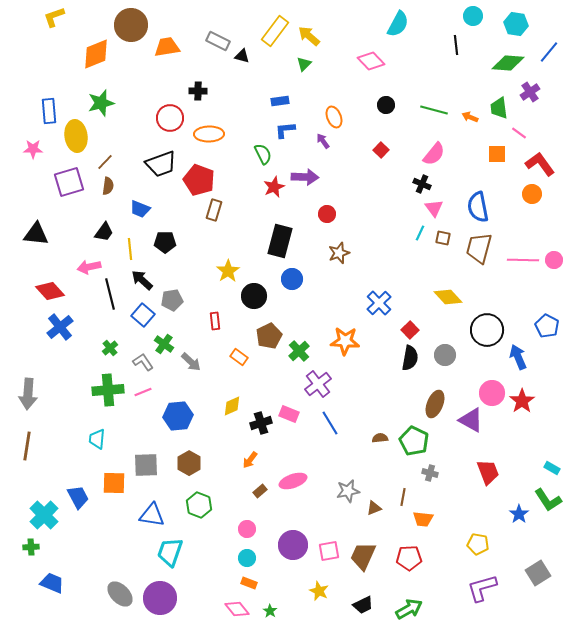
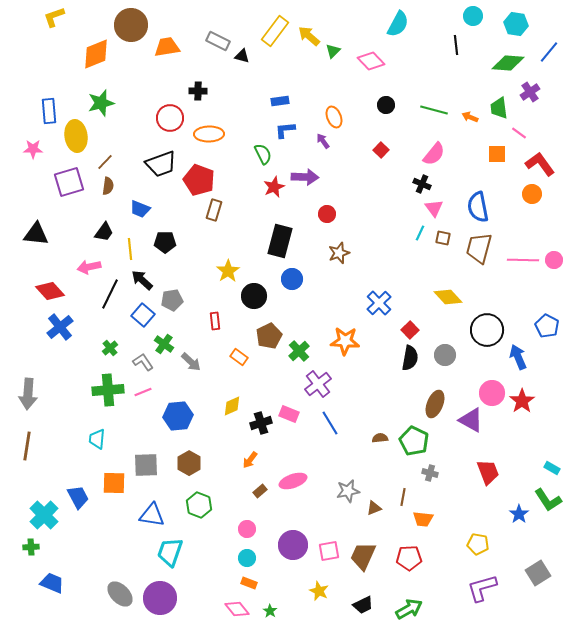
green triangle at (304, 64): moved 29 px right, 13 px up
black line at (110, 294): rotated 40 degrees clockwise
